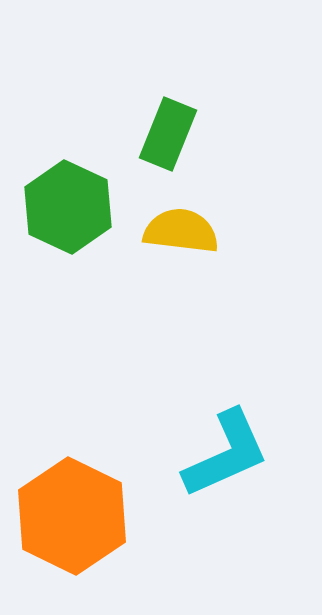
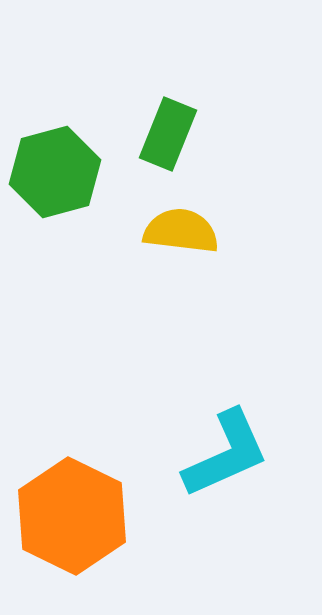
green hexagon: moved 13 px left, 35 px up; rotated 20 degrees clockwise
